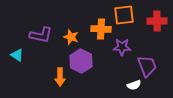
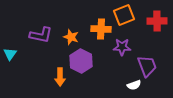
orange square: rotated 15 degrees counterclockwise
cyan triangle: moved 7 px left, 1 px up; rotated 32 degrees clockwise
